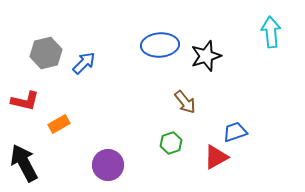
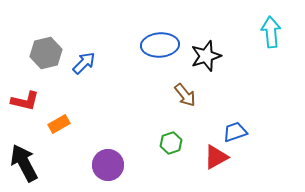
brown arrow: moved 7 px up
